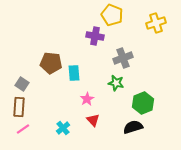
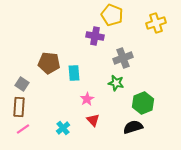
brown pentagon: moved 2 px left
